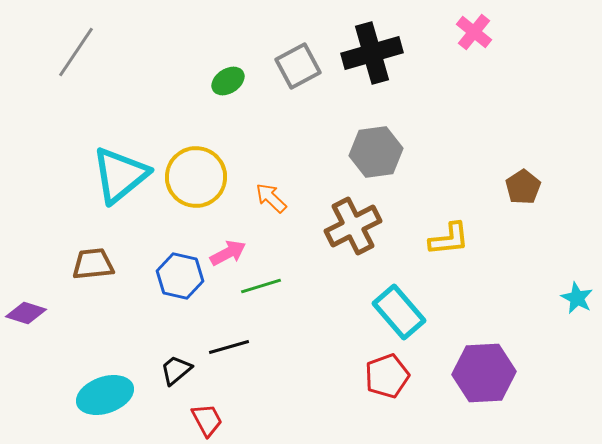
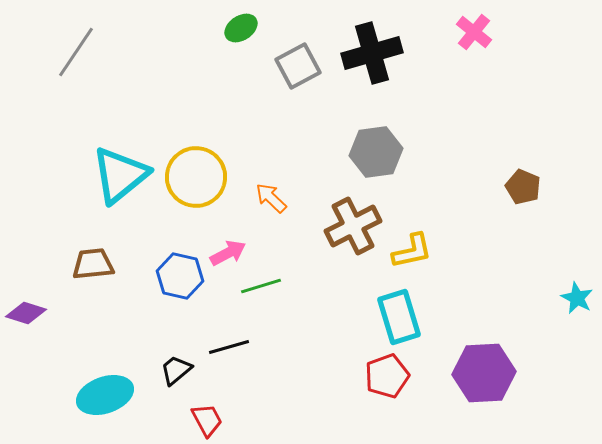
green ellipse: moved 13 px right, 53 px up
brown pentagon: rotated 16 degrees counterclockwise
yellow L-shape: moved 37 px left, 12 px down; rotated 6 degrees counterclockwise
cyan rectangle: moved 5 px down; rotated 24 degrees clockwise
